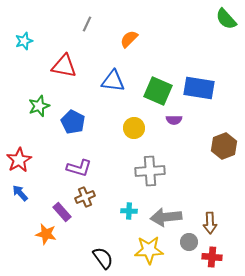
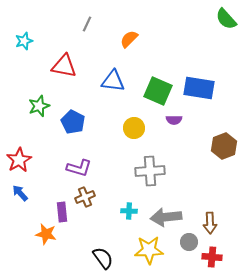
purple rectangle: rotated 36 degrees clockwise
